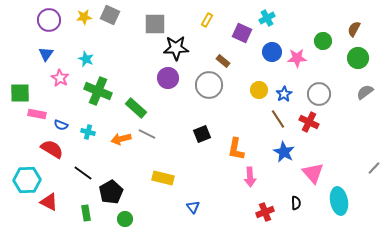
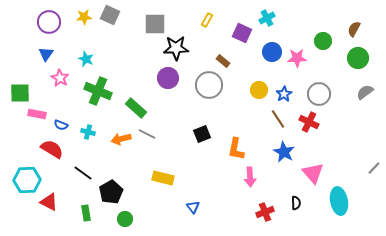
purple circle at (49, 20): moved 2 px down
